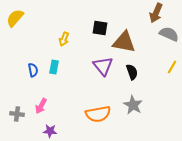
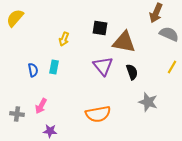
gray star: moved 15 px right, 3 px up; rotated 12 degrees counterclockwise
